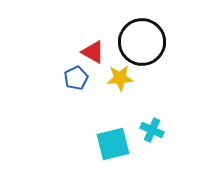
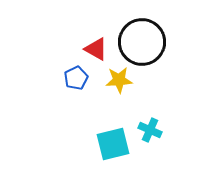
red triangle: moved 3 px right, 3 px up
yellow star: moved 1 px left, 2 px down
cyan cross: moved 2 px left
